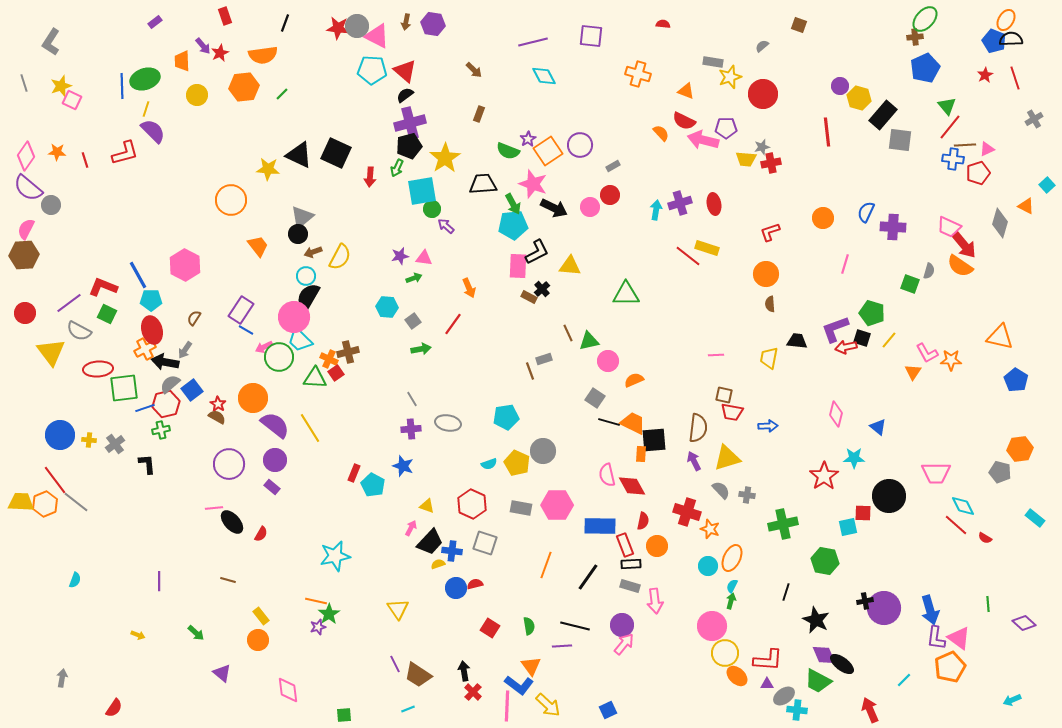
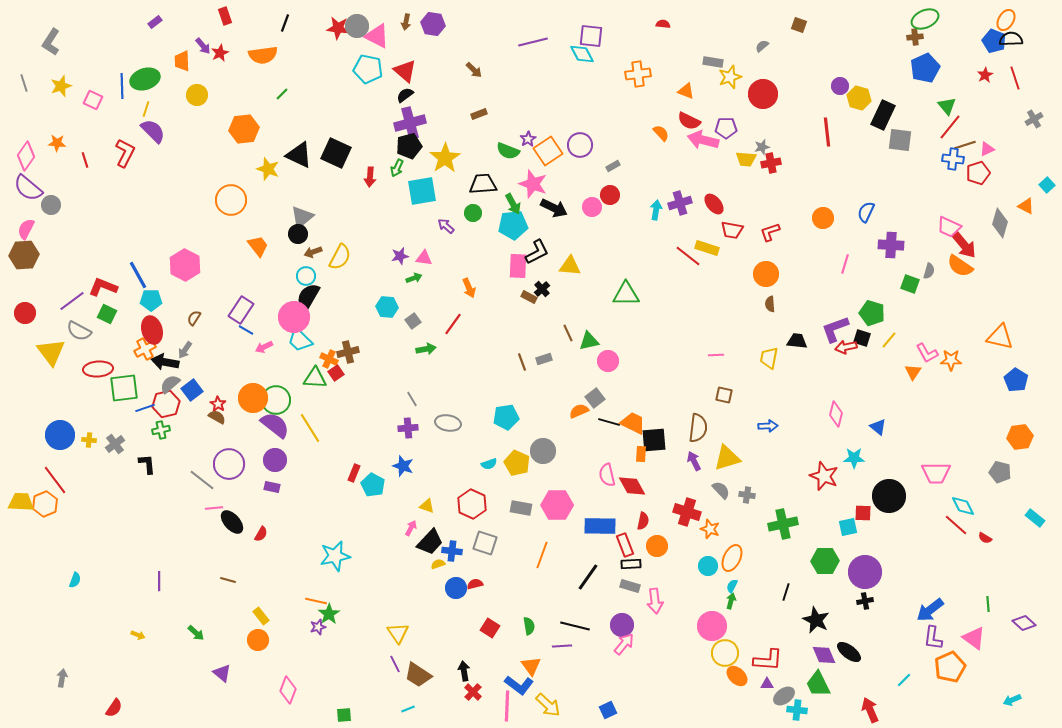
green ellipse at (925, 19): rotated 24 degrees clockwise
cyan pentagon at (372, 70): moved 4 px left, 1 px up; rotated 8 degrees clockwise
orange cross at (638, 74): rotated 25 degrees counterclockwise
cyan diamond at (544, 76): moved 38 px right, 22 px up
orange hexagon at (244, 87): moved 42 px down
pink square at (72, 100): moved 21 px right
brown rectangle at (479, 114): rotated 49 degrees clockwise
black rectangle at (883, 115): rotated 16 degrees counterclockwise
red semicircle at (684, 121): moved 5 px right
brown line at (965, 145): rotated 15 degrees counterclockwise
orange star at (57, 152): moved 9 px up
red L-shape at (125, 153): rotated 48 degrees counterclockwise
yellow star at (268, 169): rotated 15 degrees clockwise
red ellipse at (714, 204): rotated 30 degrees counterclockwise
pink circle at (590, 207): moved 2 px right
green circle at (432, 209): moved 41 px right, 4 px down
purple cross at (893, 227): moved 2 px left, 18 px down
purple line at (69, 303): moved 3 px right, 2 px up
green arrow at (421, 349): moved 5 px right
green circle at (279, 357): moved 3 px left, 43 px down
brown line at (530, 371): moved 8 px left, 9 px up
orange semicircle at (634, 380): moved 55 px left, 31 px down
gray square at (595, 398): rotated 18 degrees clockwise
red trapezoid at (732, 412): moved 182 px up
purple cross at (411, 429): moved 3 px left, 1 px up
orange hexagon at (1020, 449): moved 12 px up
red star at (824, 476): rotated 16 degrees counterclockwise
purple rectangle at (272, 487): rotated 28 degrees counterclockwise
gray line at (76, 502): moved 126 px right, 22 px up
green hexagon at (825, 561): rotated 12 degrees counterclockwise
orange line at (546, 565): moved 4 px left, 10 px up
purple circle at (884, 608): moved 19 px left, 36 px up
yellow triangle at (398, 609): moved 24 px down
blue arrow at (930, 610): rotated 68 degrees clockwise
purple L-shape at (936, 638): moved 3 px left
pink triangle at (959, 638): moved 15 px right
black ellipse at (842, 664): moved 7 px right, 12 px up
green trapezoid at (818, 681): moved 3 px down; rotated 36 degrees clockwise
pink diamond at (288, 690): rotated 28 degrees clockwise
